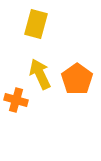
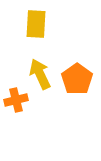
yellow rectangle: rotated 12 degrees counterclockwise
orange cross: rotated 30 degrees counterclockwise
